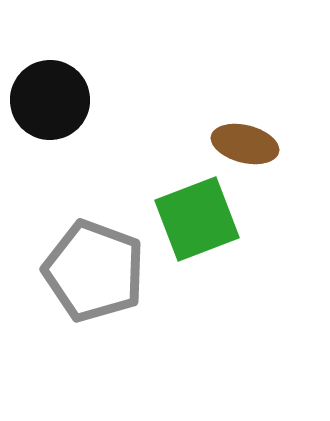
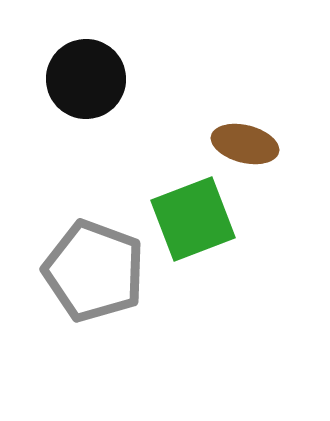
black circle: moved 36 px right, 21 px up
green square: moved 4 px left
